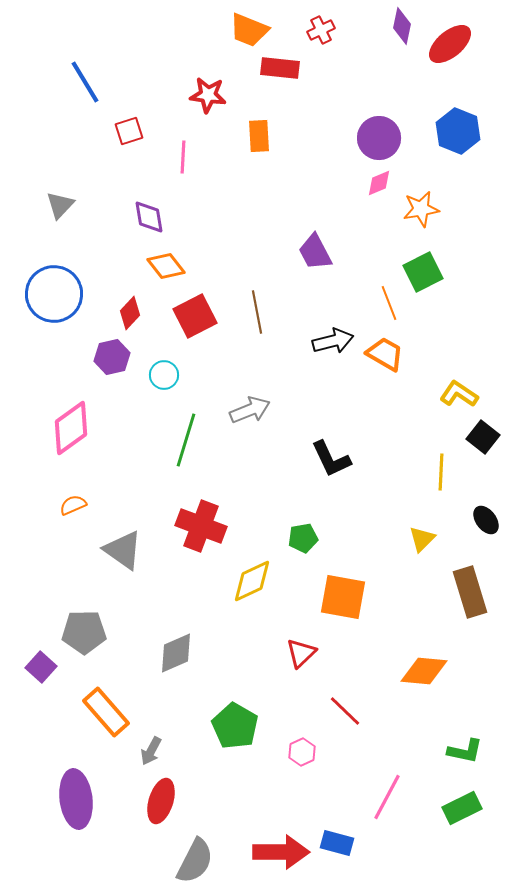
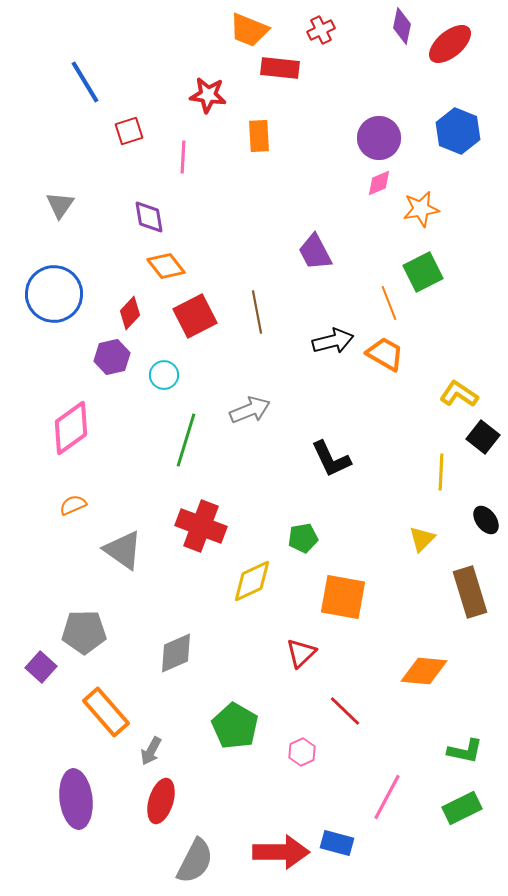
gray triangle at (60, 205): rotated 8 degrees counterclockwise
